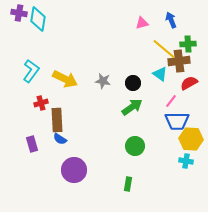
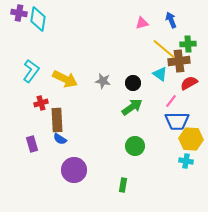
green rectangle: moved 5 px left, 1 px down
